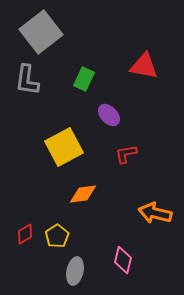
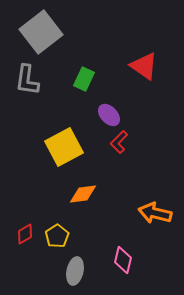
red triangle: rotated 24 degrees clockwise
red L-shape: moved 7 px left, 12 px up; rotated 35 degrees counterclockwise
